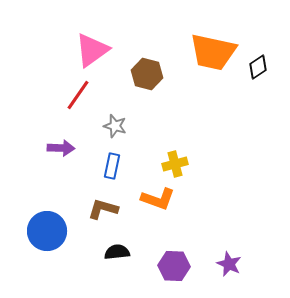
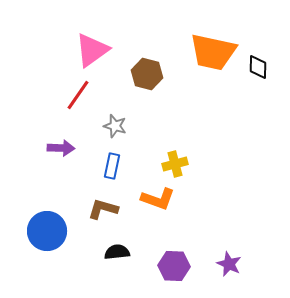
black diamond: rotated 55 degrees counterclockwise
